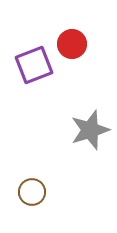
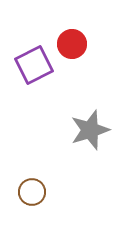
purple square: rotated 6 degrees counterclockwise
